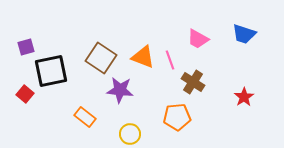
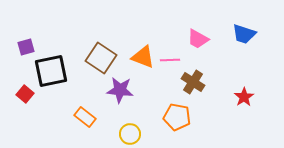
pink line: rotated 72 degrees counterclockwise
orange pentagon: rotated 16 degrees clockwise
